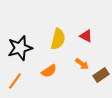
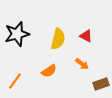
black star: moved 3 px left, 14 px up
brown rectangle: moved 9 px down; rotated 14 degrees clockwise
